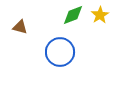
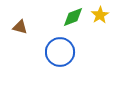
green diamond: moved 2 px down
